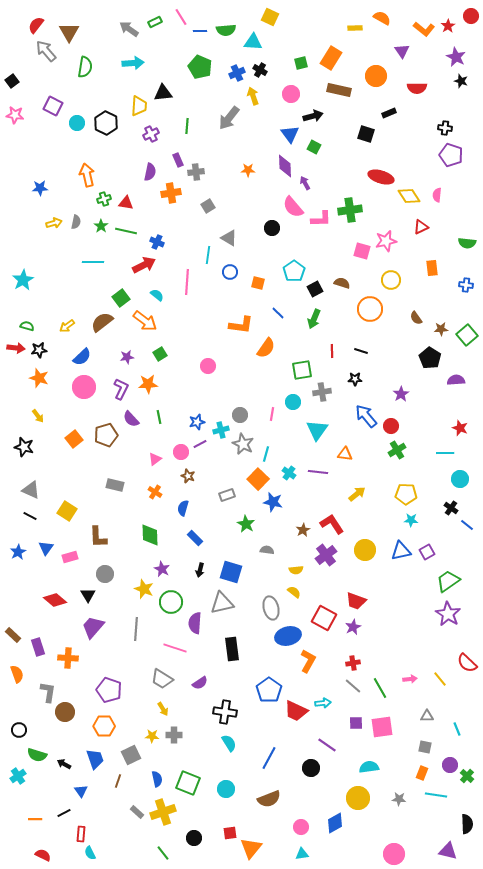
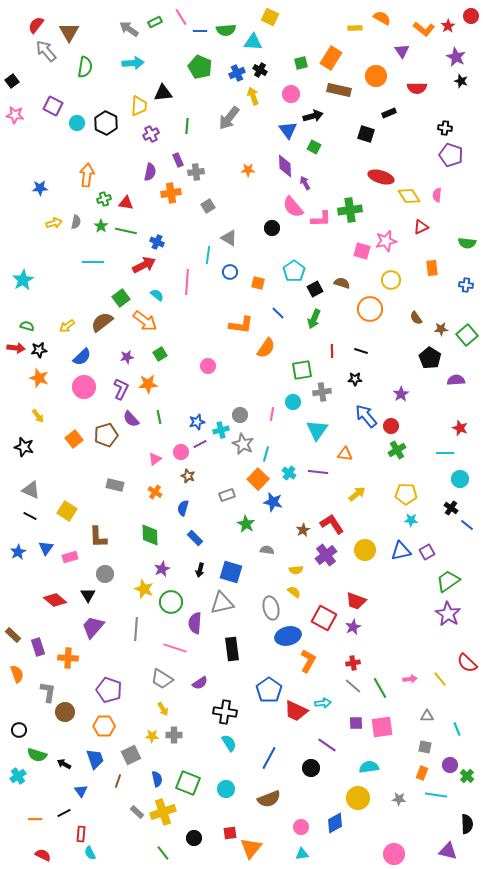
blue triangle at (290, 134): moved 2 px left, 4 px up
orange arrow at (87, 175): rotated 20 degrees clockwise
purple star at (162, 569): rotated 21 degrees clockwise
